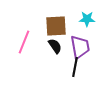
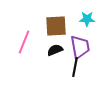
black semicircle: moved 4 px down; rotated 77 degrees counterclockwise
